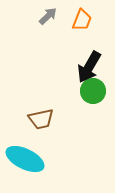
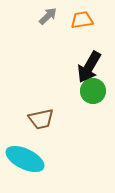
orange trapezoid: rotated 120 degrees counterclockwise
